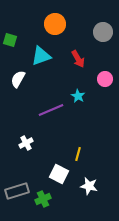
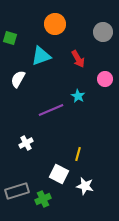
green square: moved 2 px up
white star: moved 4 px left
